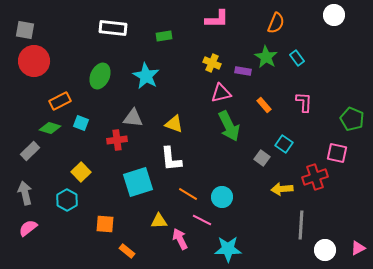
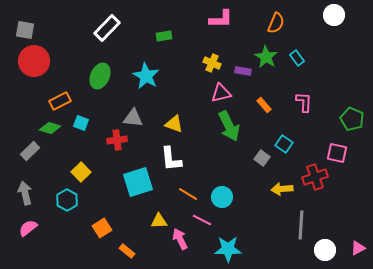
pink L-shape at (217, 19): moved 4 px right
white rectangle at (113, 28): moved 6 px left; rotated 52 degrees counterclockwise
orange square at (105, 224): moved 3 px left, 4 px down; rotated 36 degrees counterclockwise
